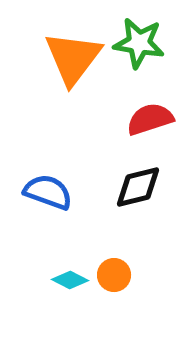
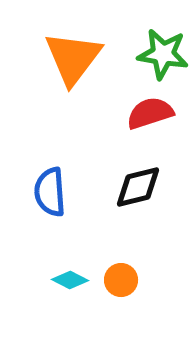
green star: moved 24 px right, 11 px down
red semicircle: moved 6 px up
blue semicircle: moved 2 px right; rotated 114 degrees counterclockwise
orange circle: moved 7 px right, 5 px down
